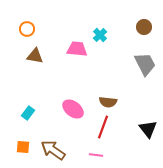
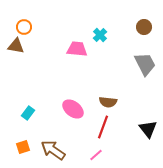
orange circle: moved 3 px left, 2 px up
brown triangle: moved 19 px left, 10 px up
orange square: rotated 24 degrees counterclockwise
pink line: rotated 48 degrees counterclockwise
